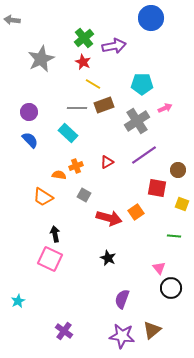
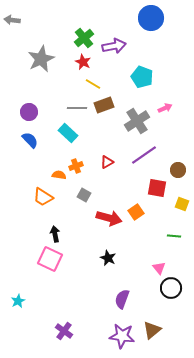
cyan pentagon: moved 7 px up; rotated 20 degrees clockwise
